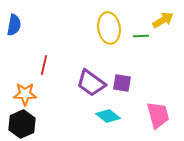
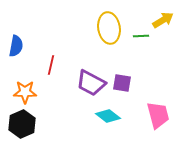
blue semicircle: moved 2 px right, 21 px down
red line: moved 7 px right
purple trapezoid: rotated 8 degrees counterclockwise
orange star: moved 2 px up
